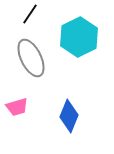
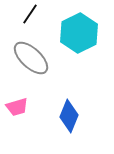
cyan hexagon: moved 4 px up
gray ellipse: rotated 21 degrees counterclockwise
